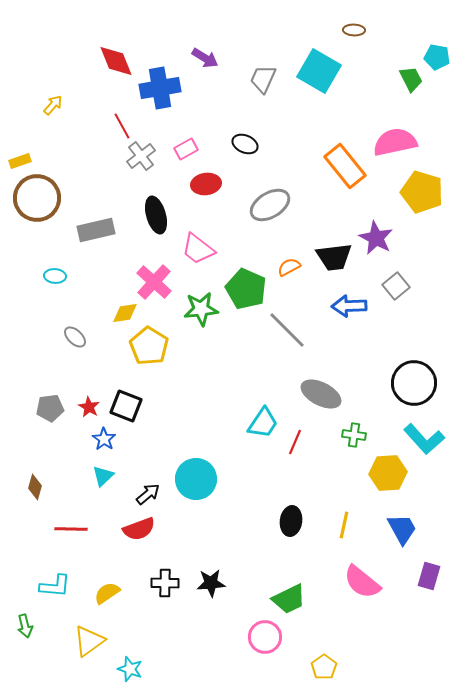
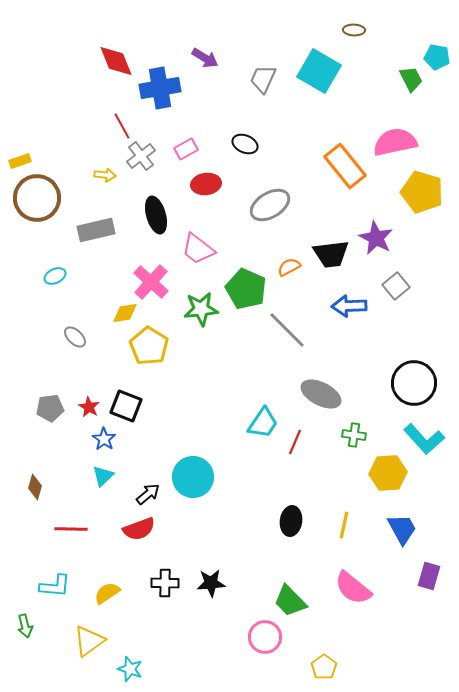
yellow arrow at (53, 105): moved 52 px right, 70 px down; rotated 55 degrees clockwise
black trapezoid at (334, 257): moved 3 px left, 3 px up
cyan ellipse at (55, 276): rotated 30 degrees counterclockwise
pink cross at (154, 282): moved 3 px left
cyan circle at (196, 479): moved 3 px left, 2 px up
pink semicircle at (362, 582): moved 9 px left, 6 px down
green trapezoid at (289, 599): moved 1 px right, 2 px down; rotated 72 degrees clockwise
